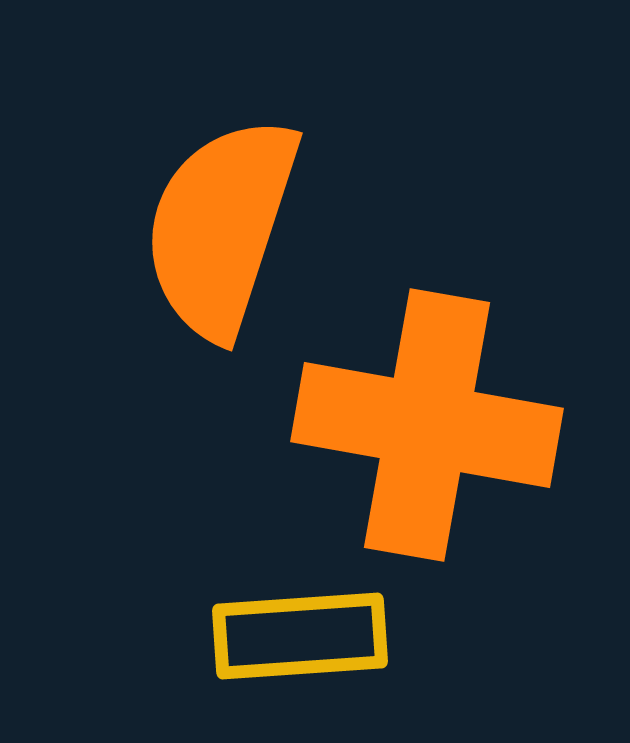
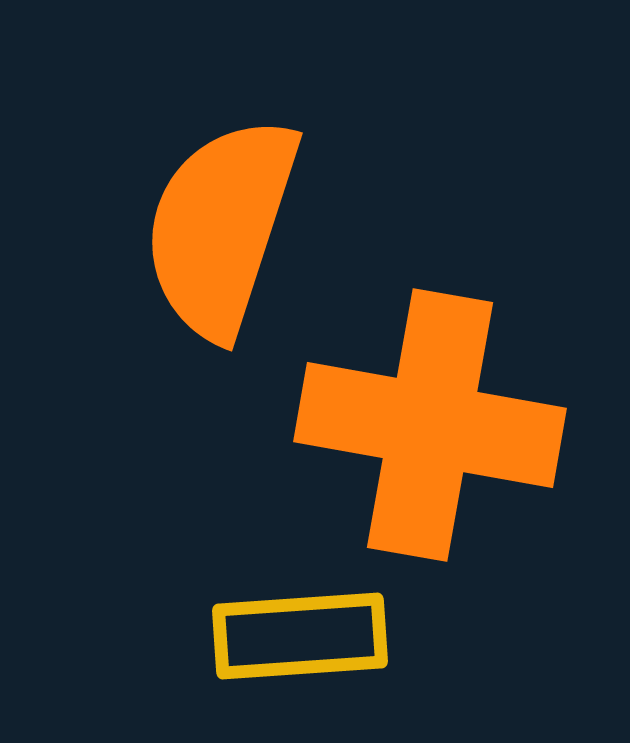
orange cross: moved 3 px right
